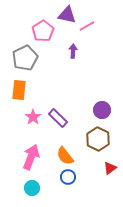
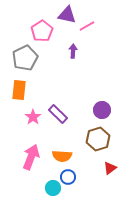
pink pentagon: moved 1 px left
purple rectangle: moved 4 px up
brown hexagon: rotated 15 degrees clockwise
orange semicircle: moved 3 px left; rotated 48 degrees counterclockwise
cyan circle: moved 21 px right
